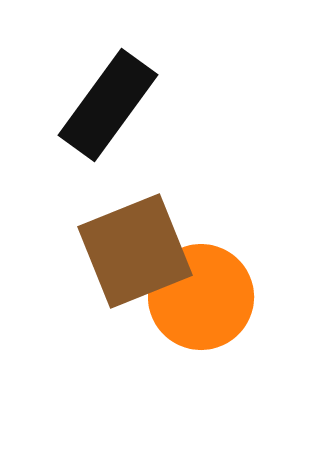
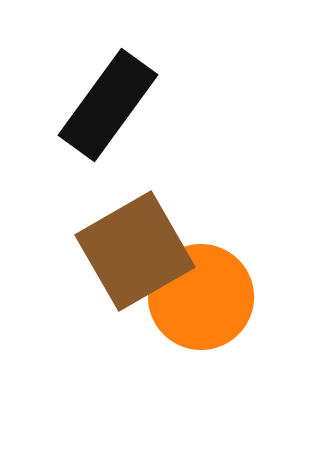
brown square: rotated 8 degrees counterclockwise
